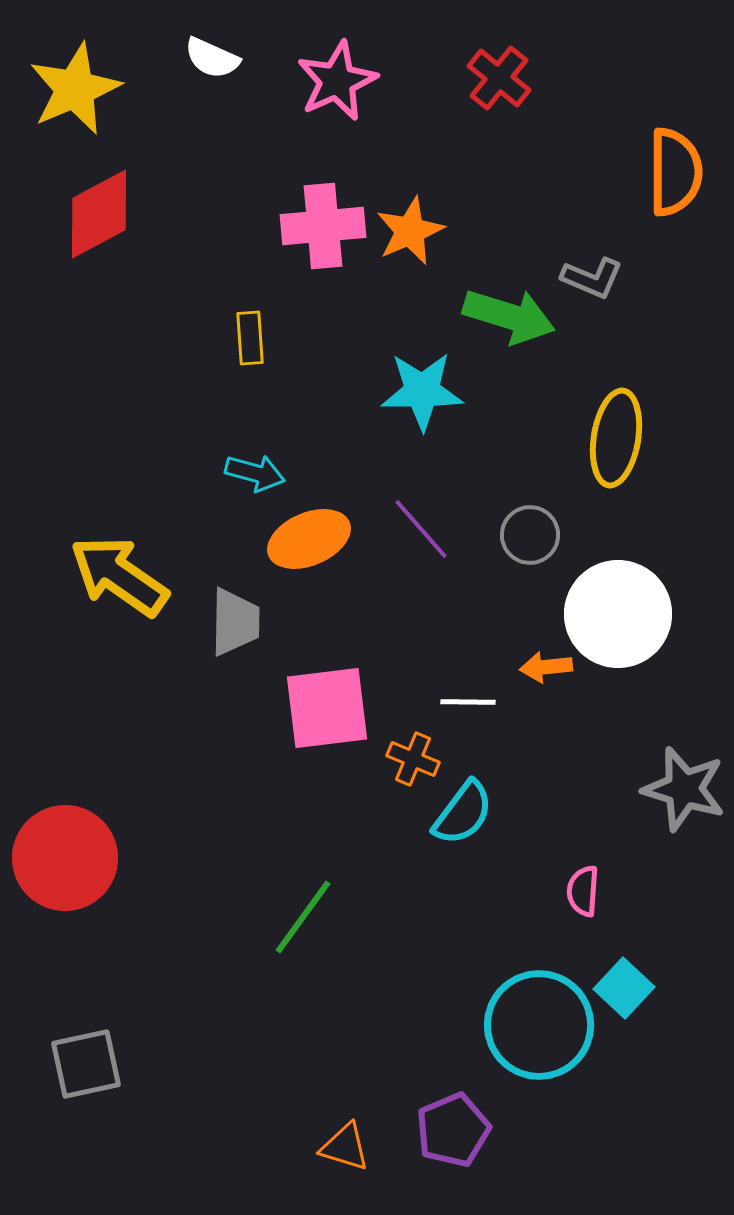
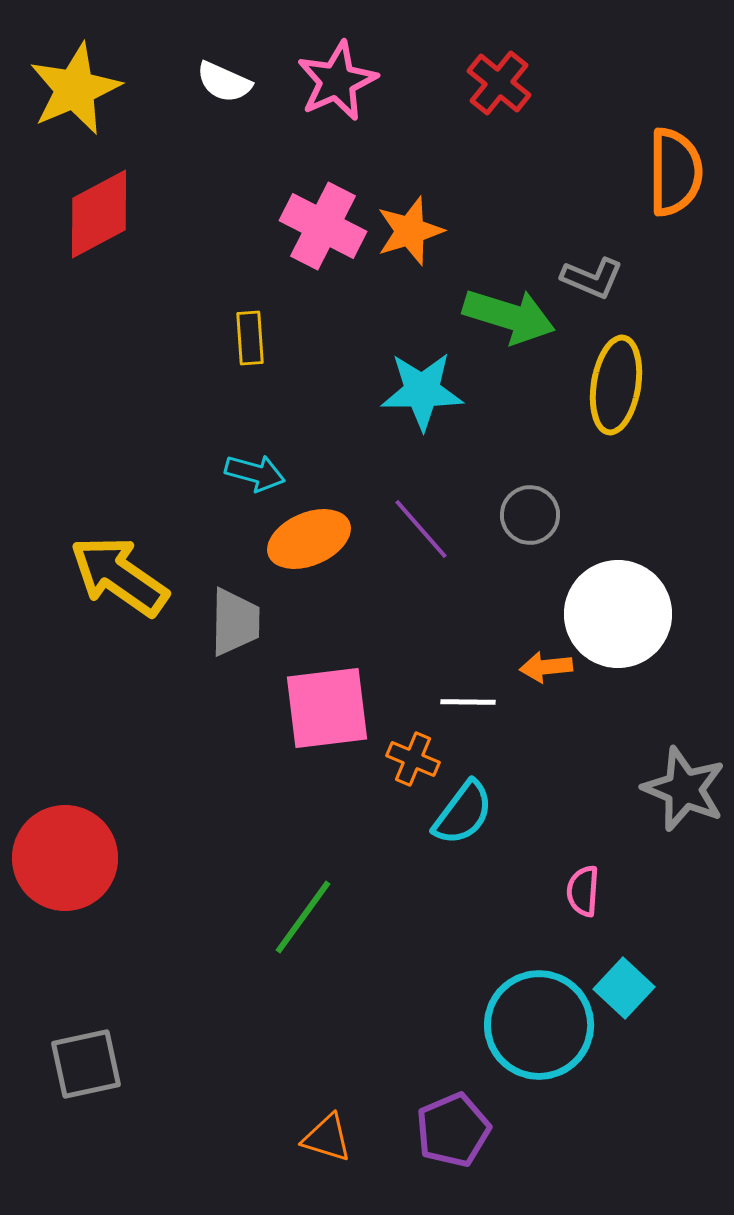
white semicircle: moved 12 px right, 24 px down
red cross: moved 5 px down
pink cross: rotated 32 degrees clockwise
orange star: rotated 6 degrees clockwise
yellow ellipse: moved 53 px up
gray circle: moved 20 px up
gray star: rotated 6 degrees clockwise
orange triangle: moved 18 px left, 9 px up
